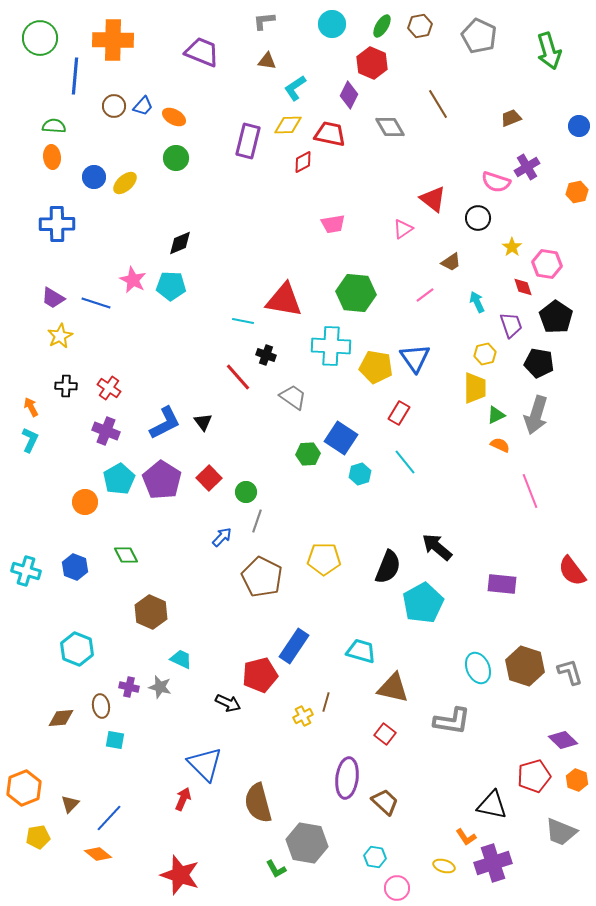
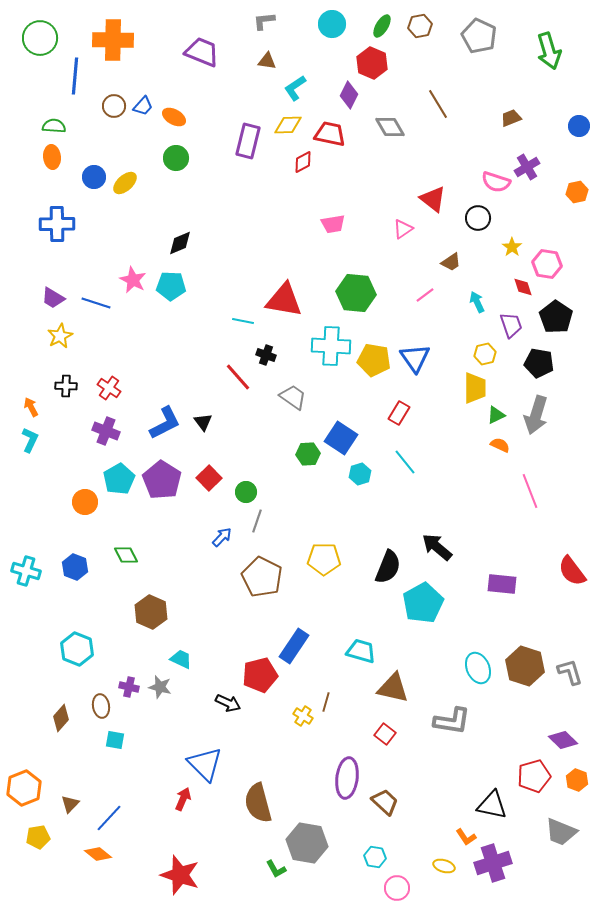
yellow pentagon at (376, 367): moved 2 px left, 7 px up
yellow cross at (303, 716): rotated 30 degrees counterclockwise
brown diamond at (61, 718): rotated 44 degrees counterclockwise
